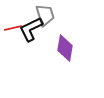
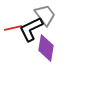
gray trapezoid: rotated 20 degrees counterclockwise
purple diamond: moved 19 px left
